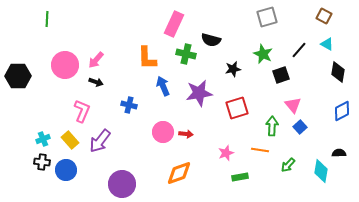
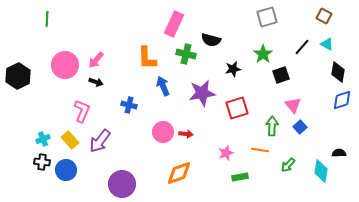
black line at (299, 50): moved 3 px right, 3 px up
green star at (263, 54): rotated 12 degrees clockwise
black hexagon at (18, 76): rotated 25 degrees counterclockwise
purple star at (199, 93): moved 3 px right
blue diamond at (342, 111): moved 11 px up; rotated 10 degrees clockwise
